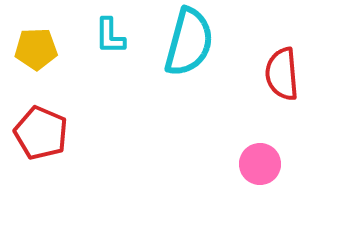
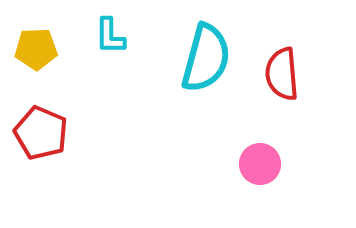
cyan semicircle: moved 17 px right, 16 px down
